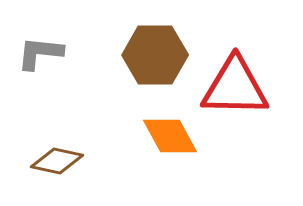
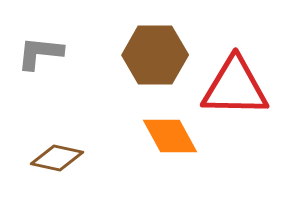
brown diamond: moved 3 px up
